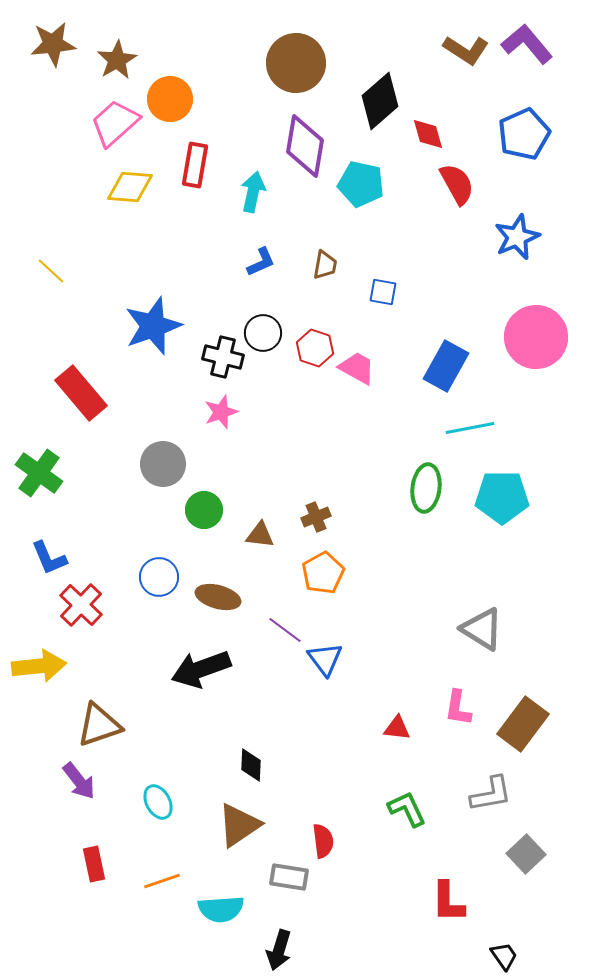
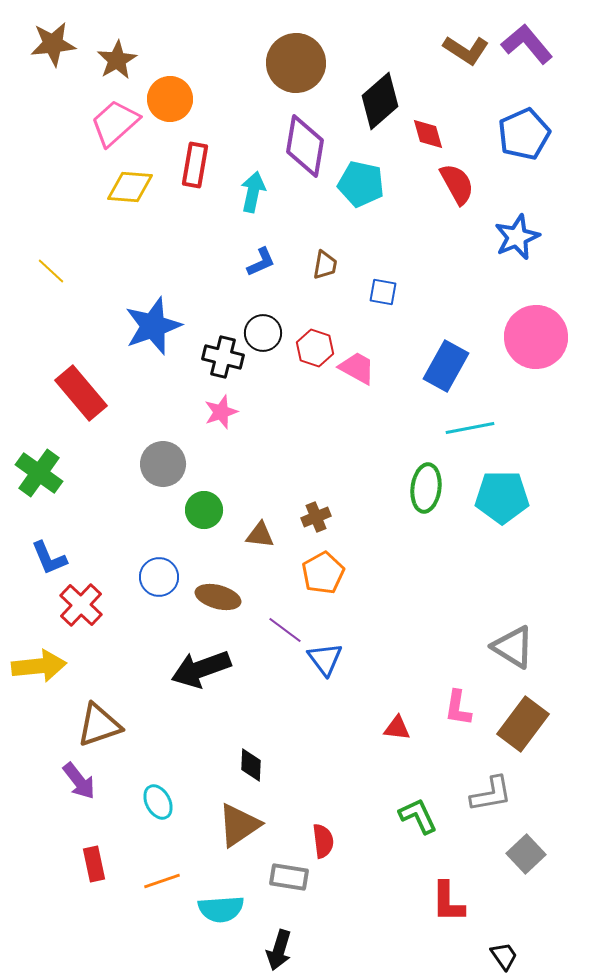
gray triangle at (482, 629): moved 31 px right, 18 px down
green L-shape at (407, 809): moved 11 px right, 7 px down
